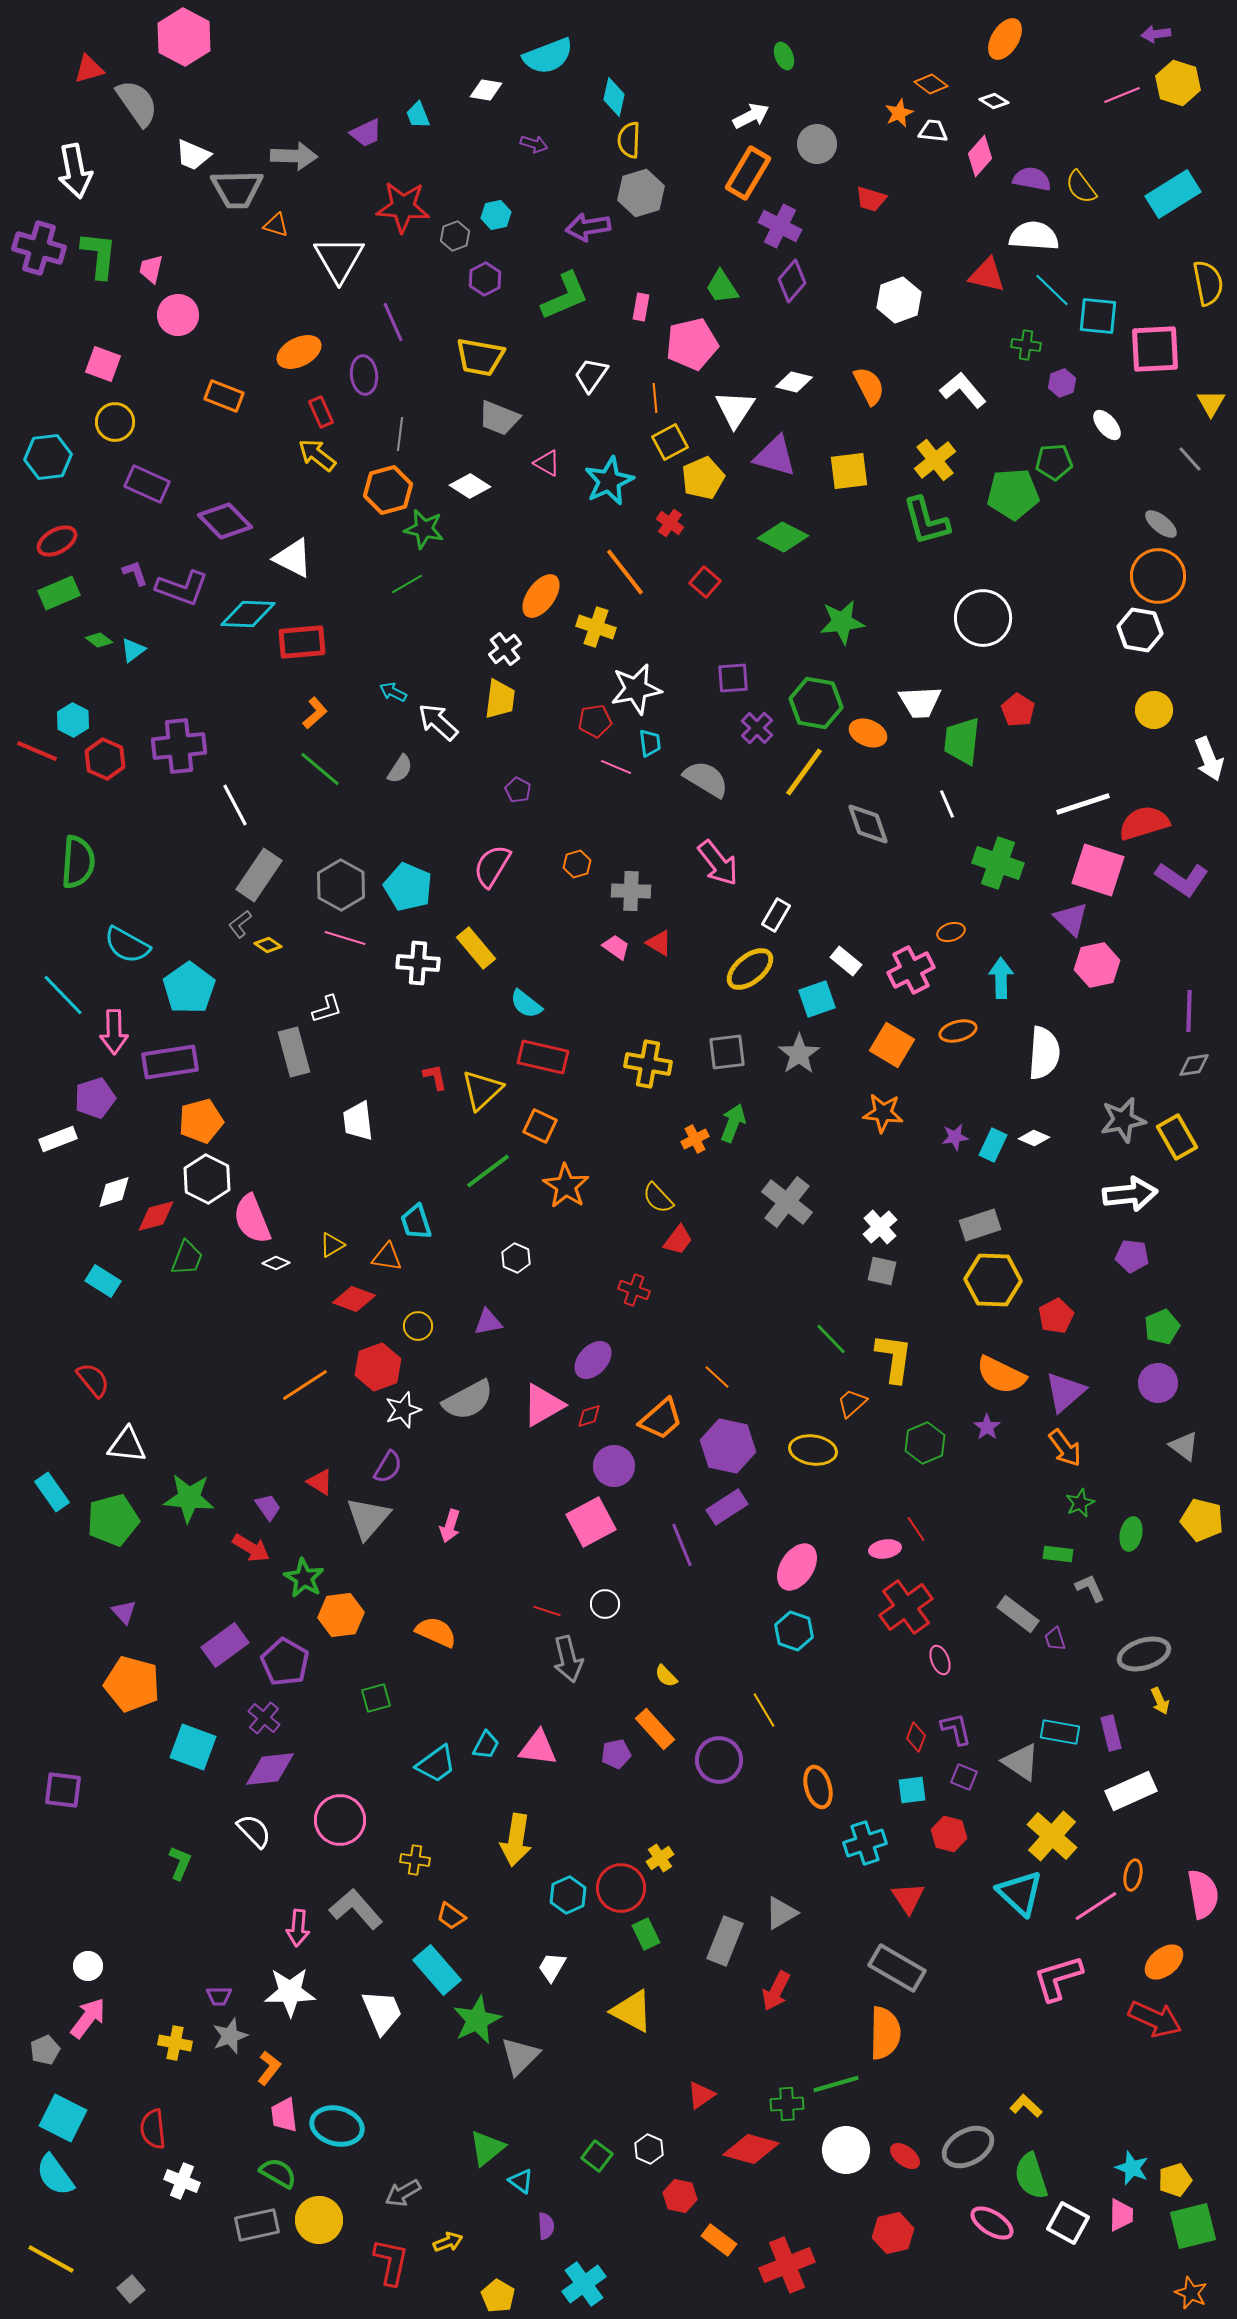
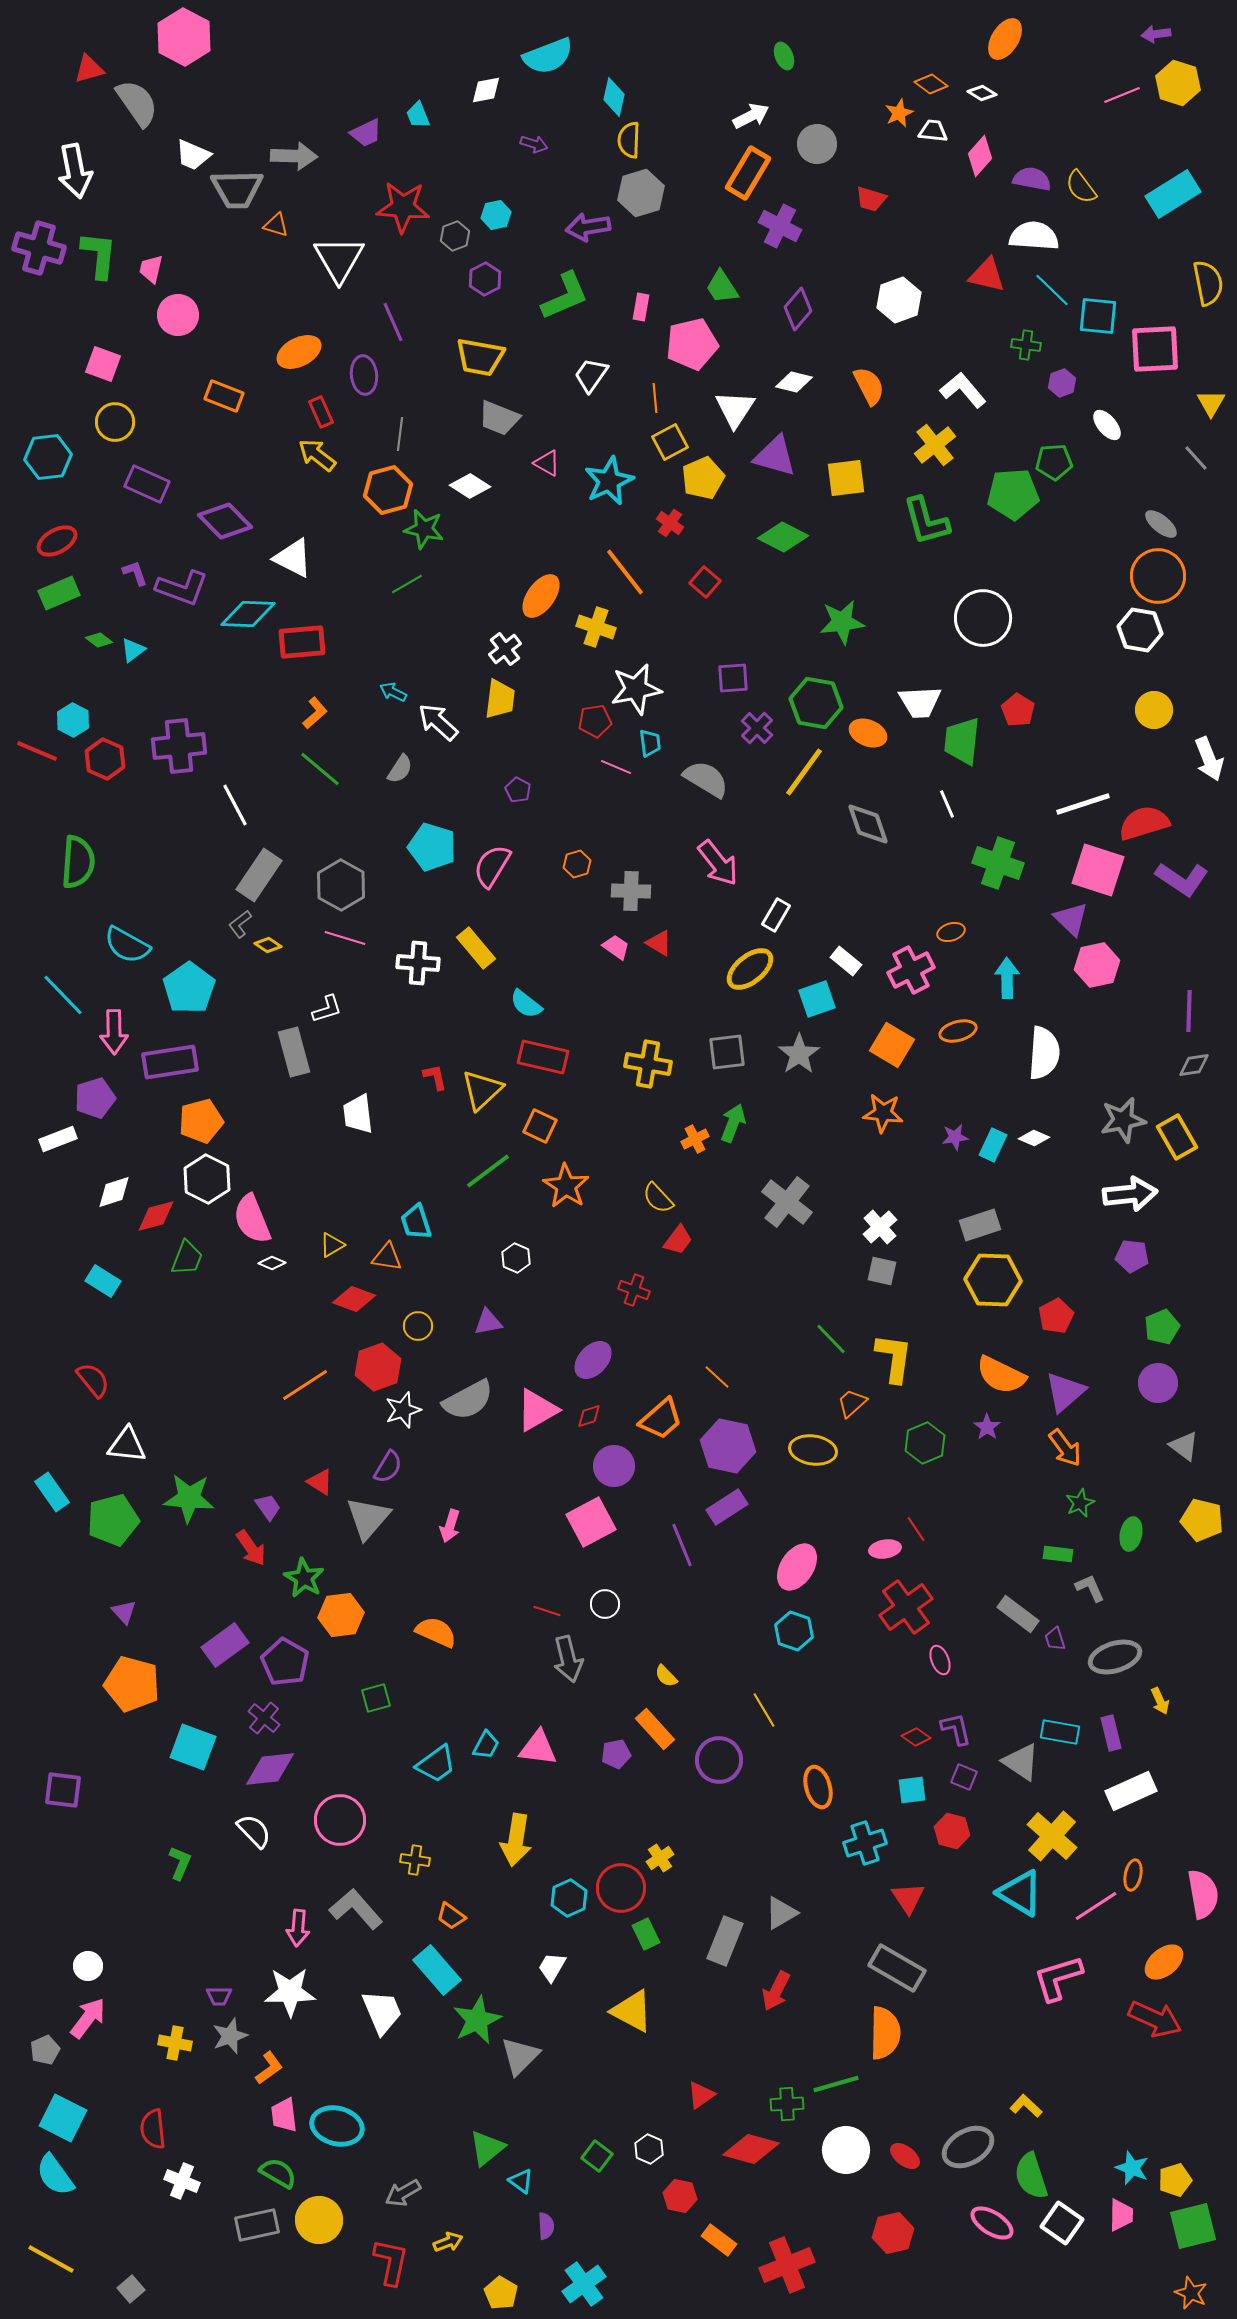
white diamond at (486, 90): rotated 20 degrees counterclockwise
white diamond at (994, 101): moved 12 px left, 8 px up
purple diamond at (792, 281): moved 6 px right, 28 px down
gray line at (1190, 459): moved 6 px right, 1 px up
yellow cross at (935, 460): moved 15 px up
yellow square at (849, 471): moved 3 px left, 7 px down
cyan pentagon at (408, 887): moved 24 px right, 40 px up; rotated 6 degrees counterclockwise
cyan arrow at (1001, 978): moved 6 px right
white trapezoid at (358, 1121): moved 7 px up
white diamond at (276, 1263): moved 4 px left
pink triangle at (543, 1405): moved 6 px left, 5 px down
red arrow at (251, 1548): rotated 24 degrees clockwise
gray ellipse at (1144, 1654): moved 29 px left, 3 px down
red diamond at (916, 1737): rotated 76 degrees counterclockwise
red hexagon at (949, 1834): moved 3 px right, 3 px up
cyan triangle at (1020, 1893): rotated 12 degrees counterclockwise
cyan hexagon at (568, 1895): moved 1 px right, 3 px down
orange L-shape at (269, 2068): rotated 16 degrees clockwise
white square at (1068, 2223): moved 6 px left; rotated 6 degrees clockwise
yellow pentagon at (498, 2296): moved 3 px right, 3 px up
